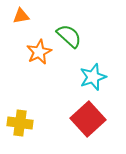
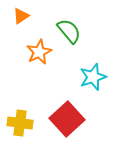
orange triangle: rotated 24 degrees counterclockwise
green semicircle: moved 5 px up; rotated 8 degrees clockwise
red square: moved 21 px left
